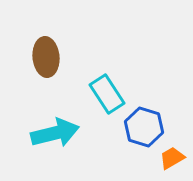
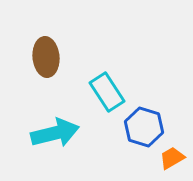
cyan rectangle: moved 2 px up
